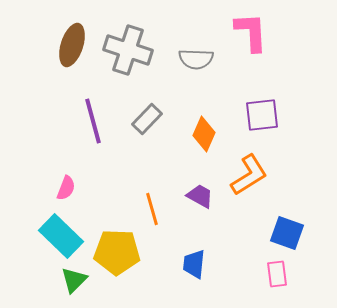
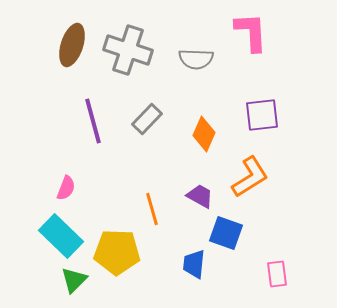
orange L-shape: moved 1 px right, 2 px down
blue square: moved 61 px left
